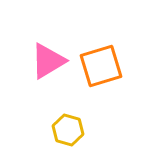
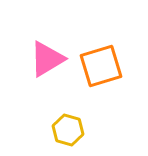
pink triangle: moved 1 px left, 2 px up
